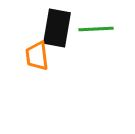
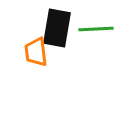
orange trapezoid: moved 1 px left, 4 px up
